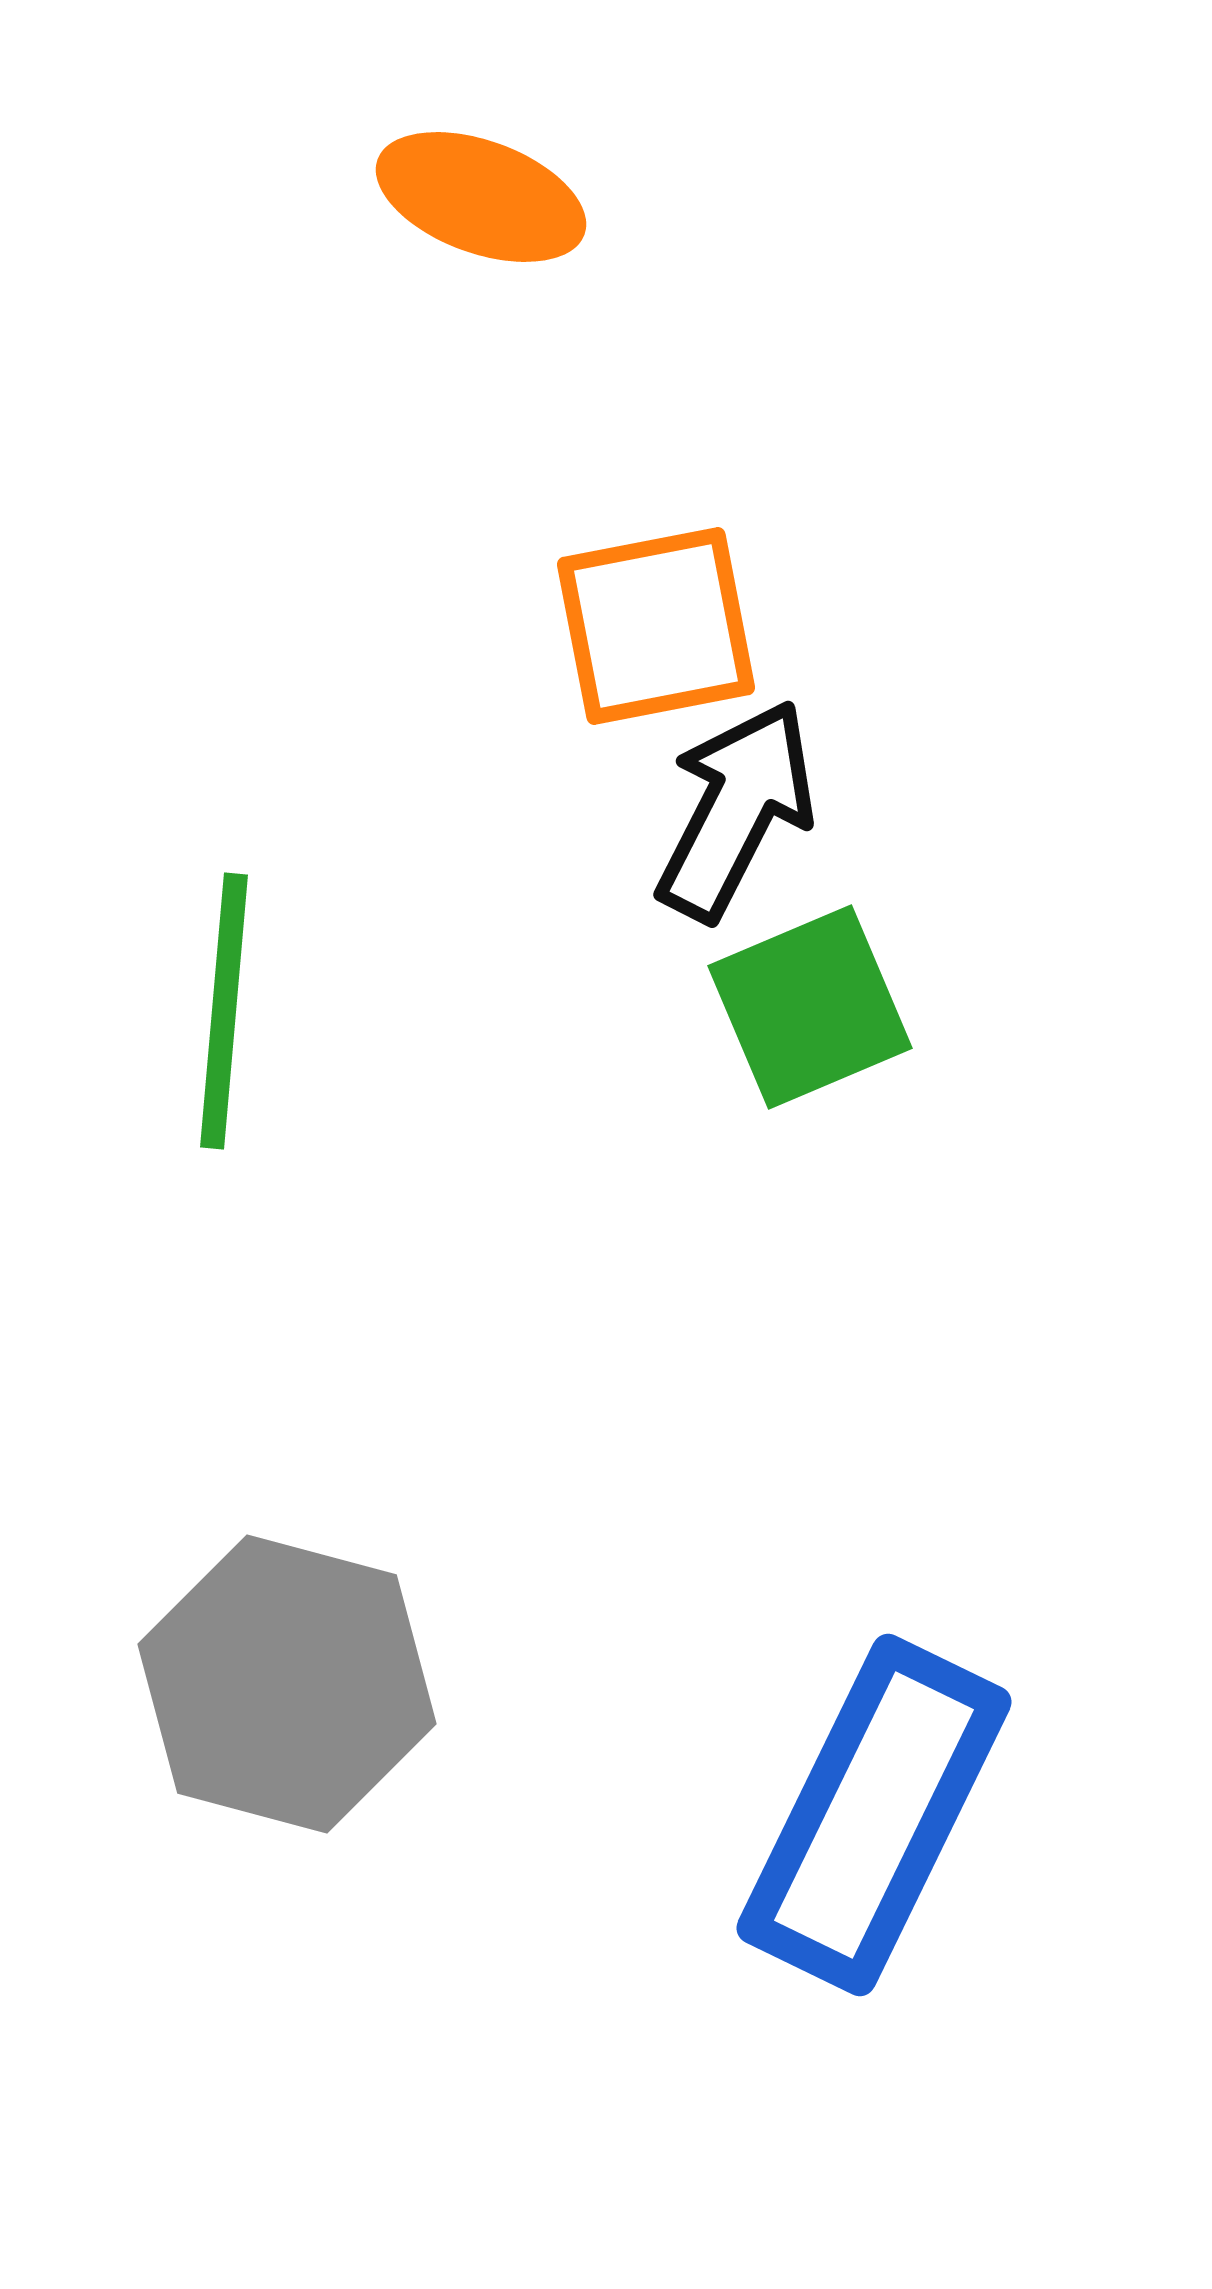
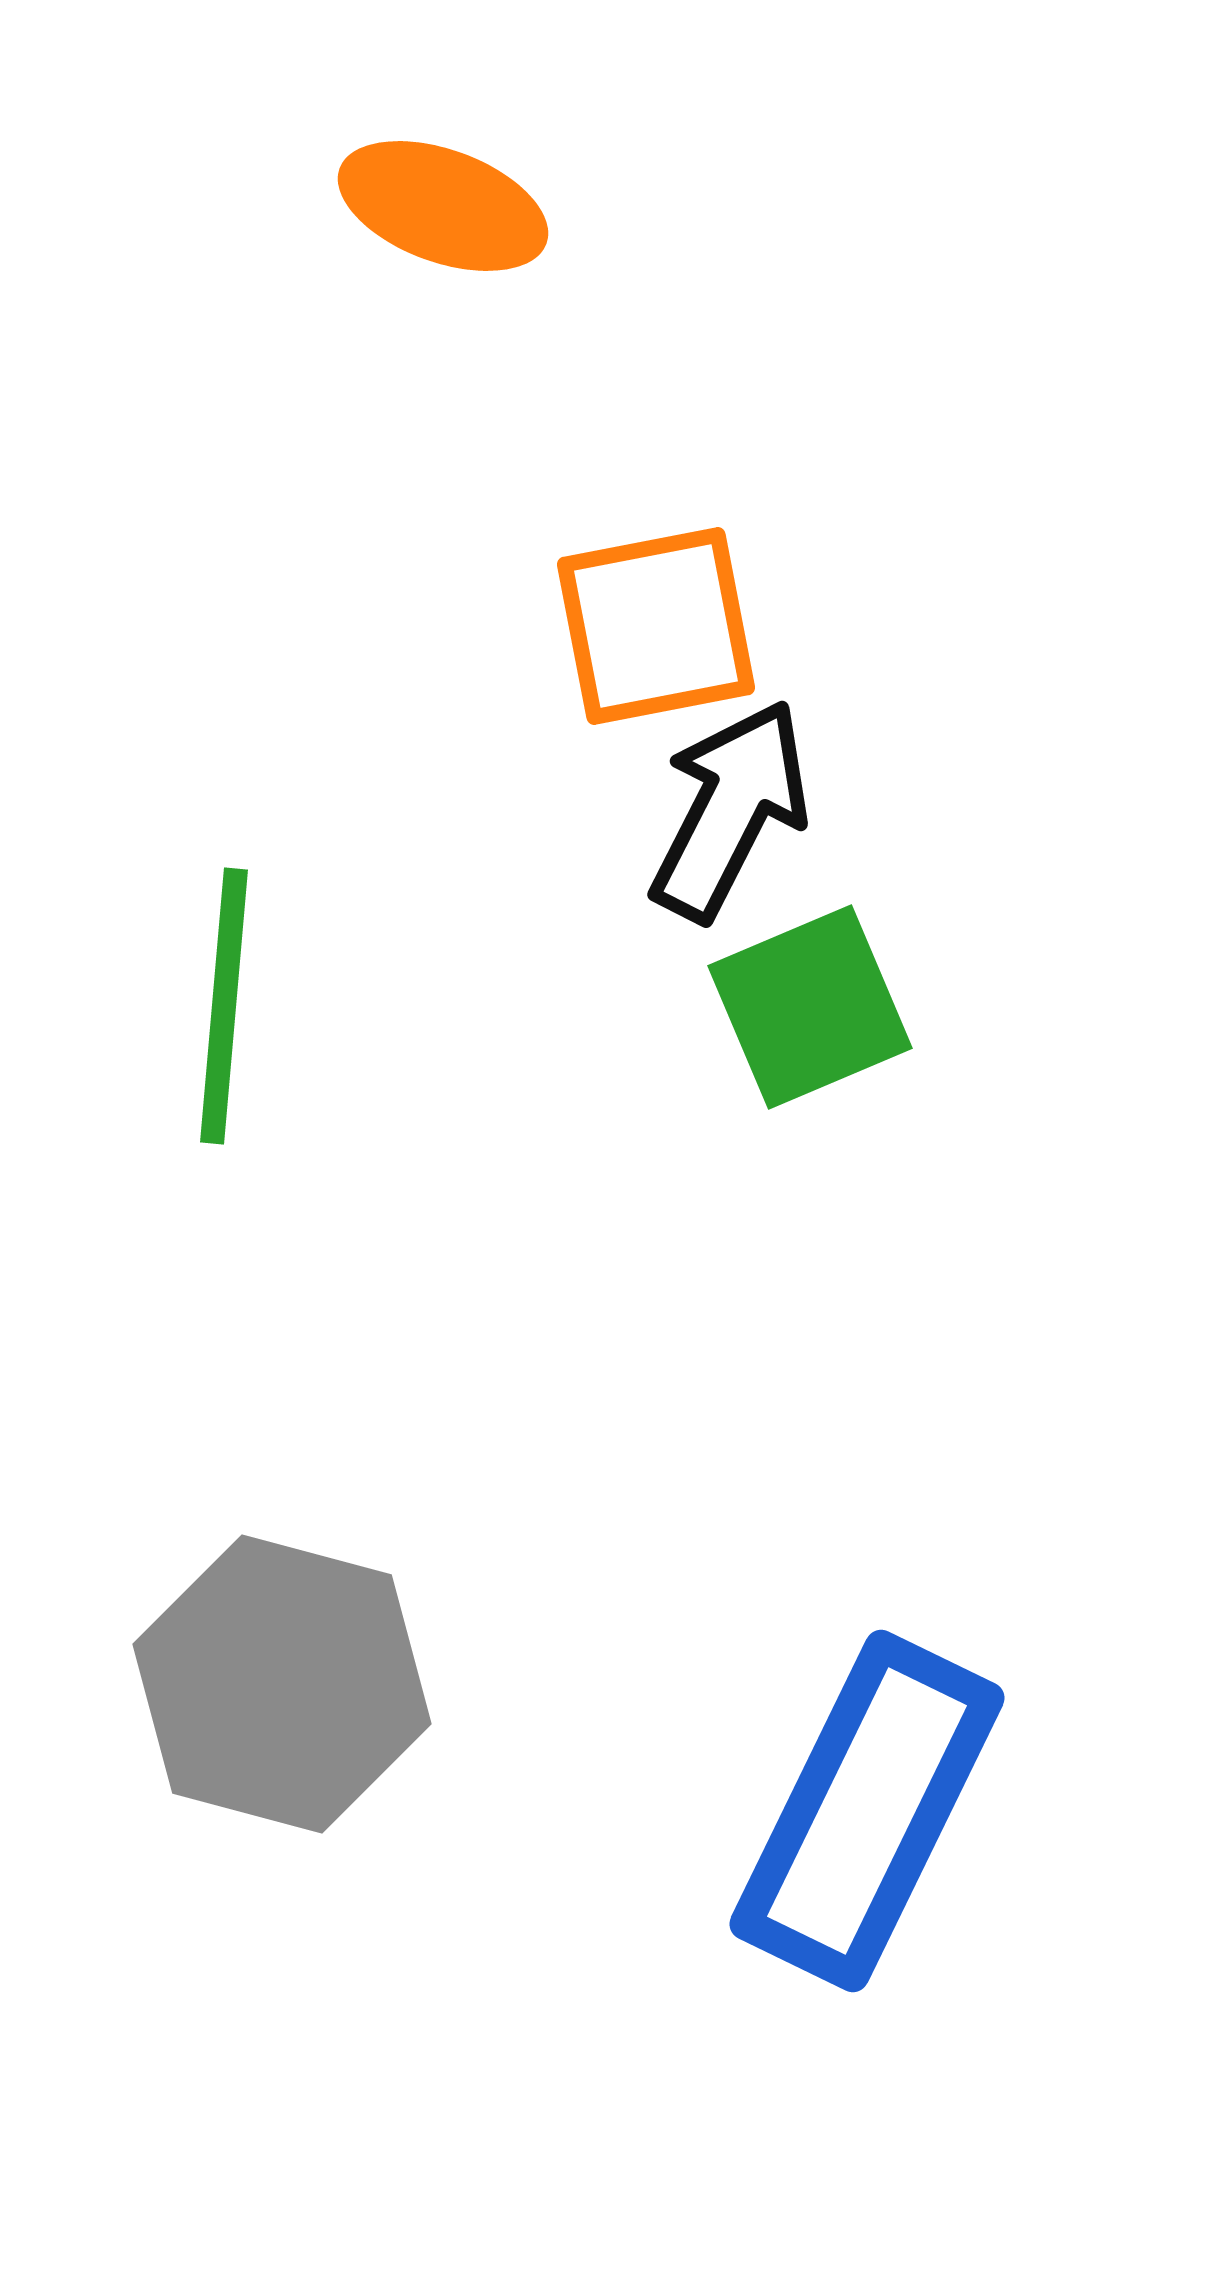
orange ellipse: moved 38 px left, 9 px down
black arrow: moved 6 px left
green line: moved 5 px up
gray hexagon: moved 5 px left
blue rectangle: moved 7 px left, 4 px up
